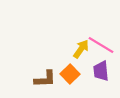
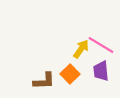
brown L-shape: moved 1 px left, 2 px down
